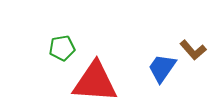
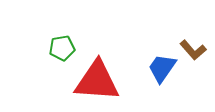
red triangle: moved 2 px right, 1 px up
